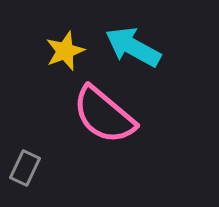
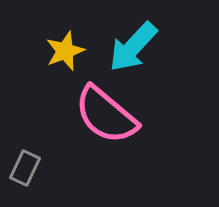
cyan arrow: rotated 76 degrees counterclockwise
pink semicircle: moved 2 px right
